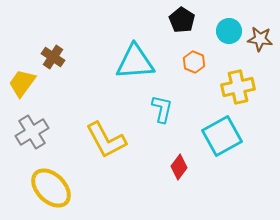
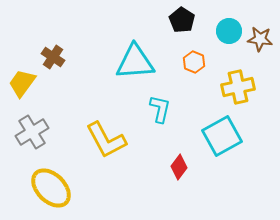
cyan L-shape: moved 2 px left
